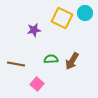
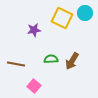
pink square: moved 3 px left, 2 px down
